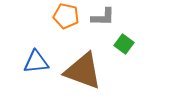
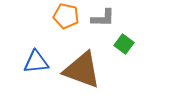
gray L-shape: moved 1 px down
brown triangle: moved 1 px left, 1 px up
